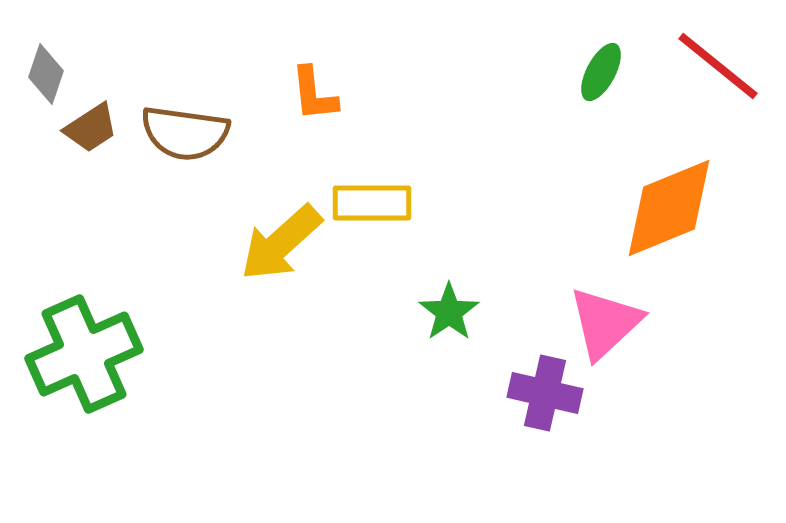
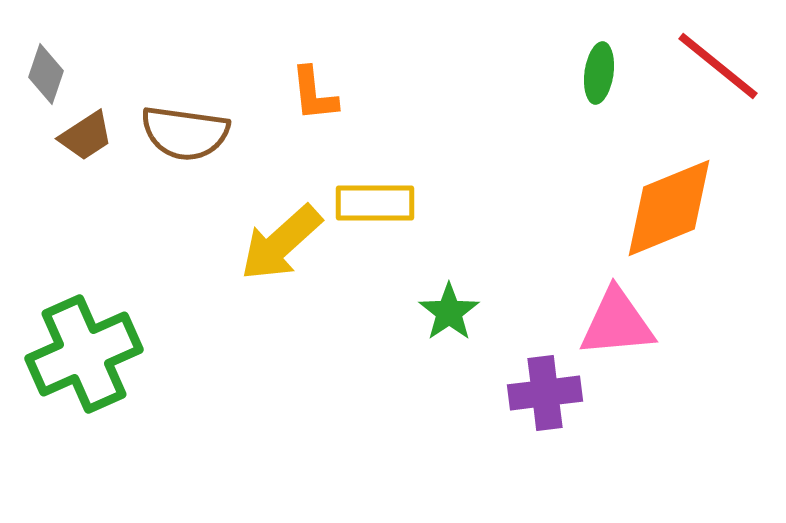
green ellipse: moved 2 px left, 1 px down; rotated 20 degrees counterclockwise
brown trapezoid: moved 5 px left, 8 px down
yellow rectangle: moved 3 px right
pink triangle: moved 12 px right; rotated 38 degrees clockwise
purple cross: rotated 20 degrees counterclockwise
